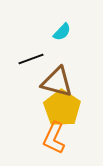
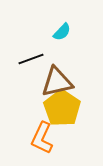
brown triangle: rotated 28 degrees counterclockwise
orange L-shape: moved 12 px left
